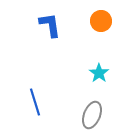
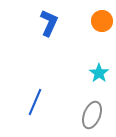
orange circle: moved 1 px right
blue L-shape: moved 1 px left, 2 px up; rotated 32 degrees clockwise
blue line: rotated 40 degrees clockwise
